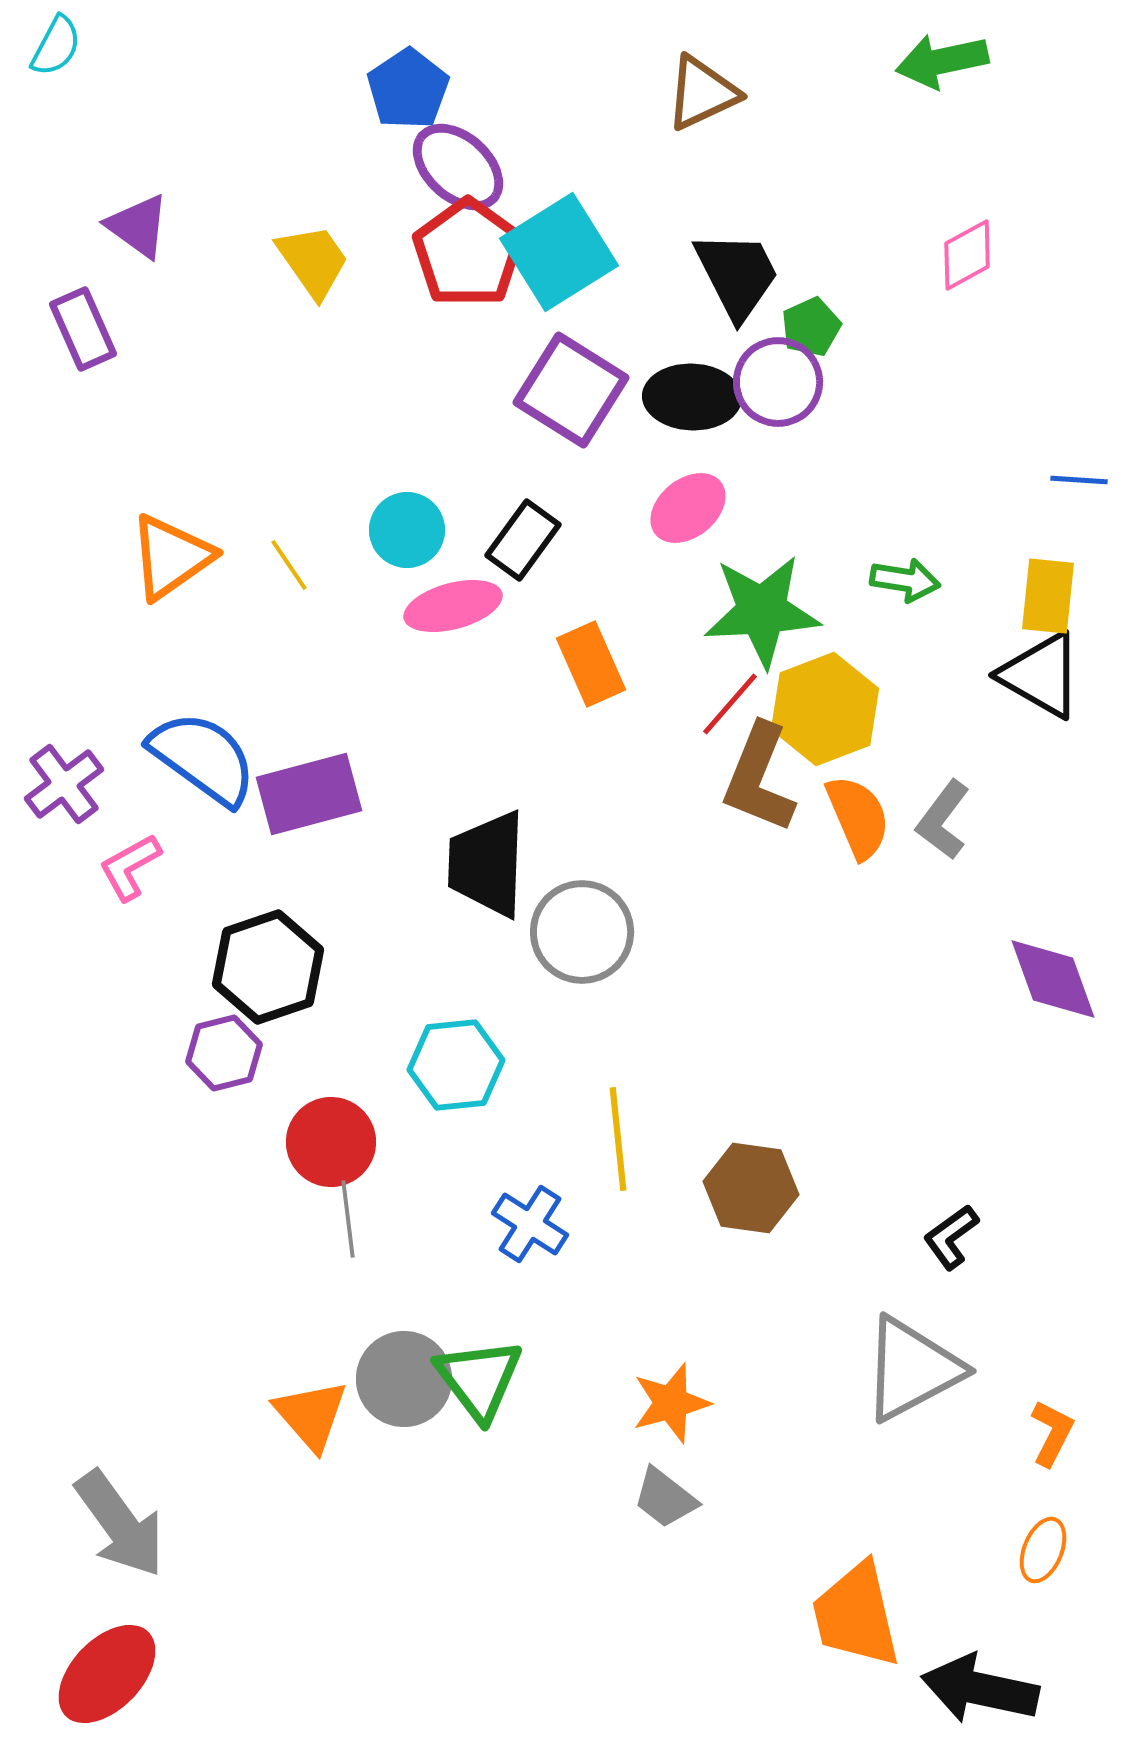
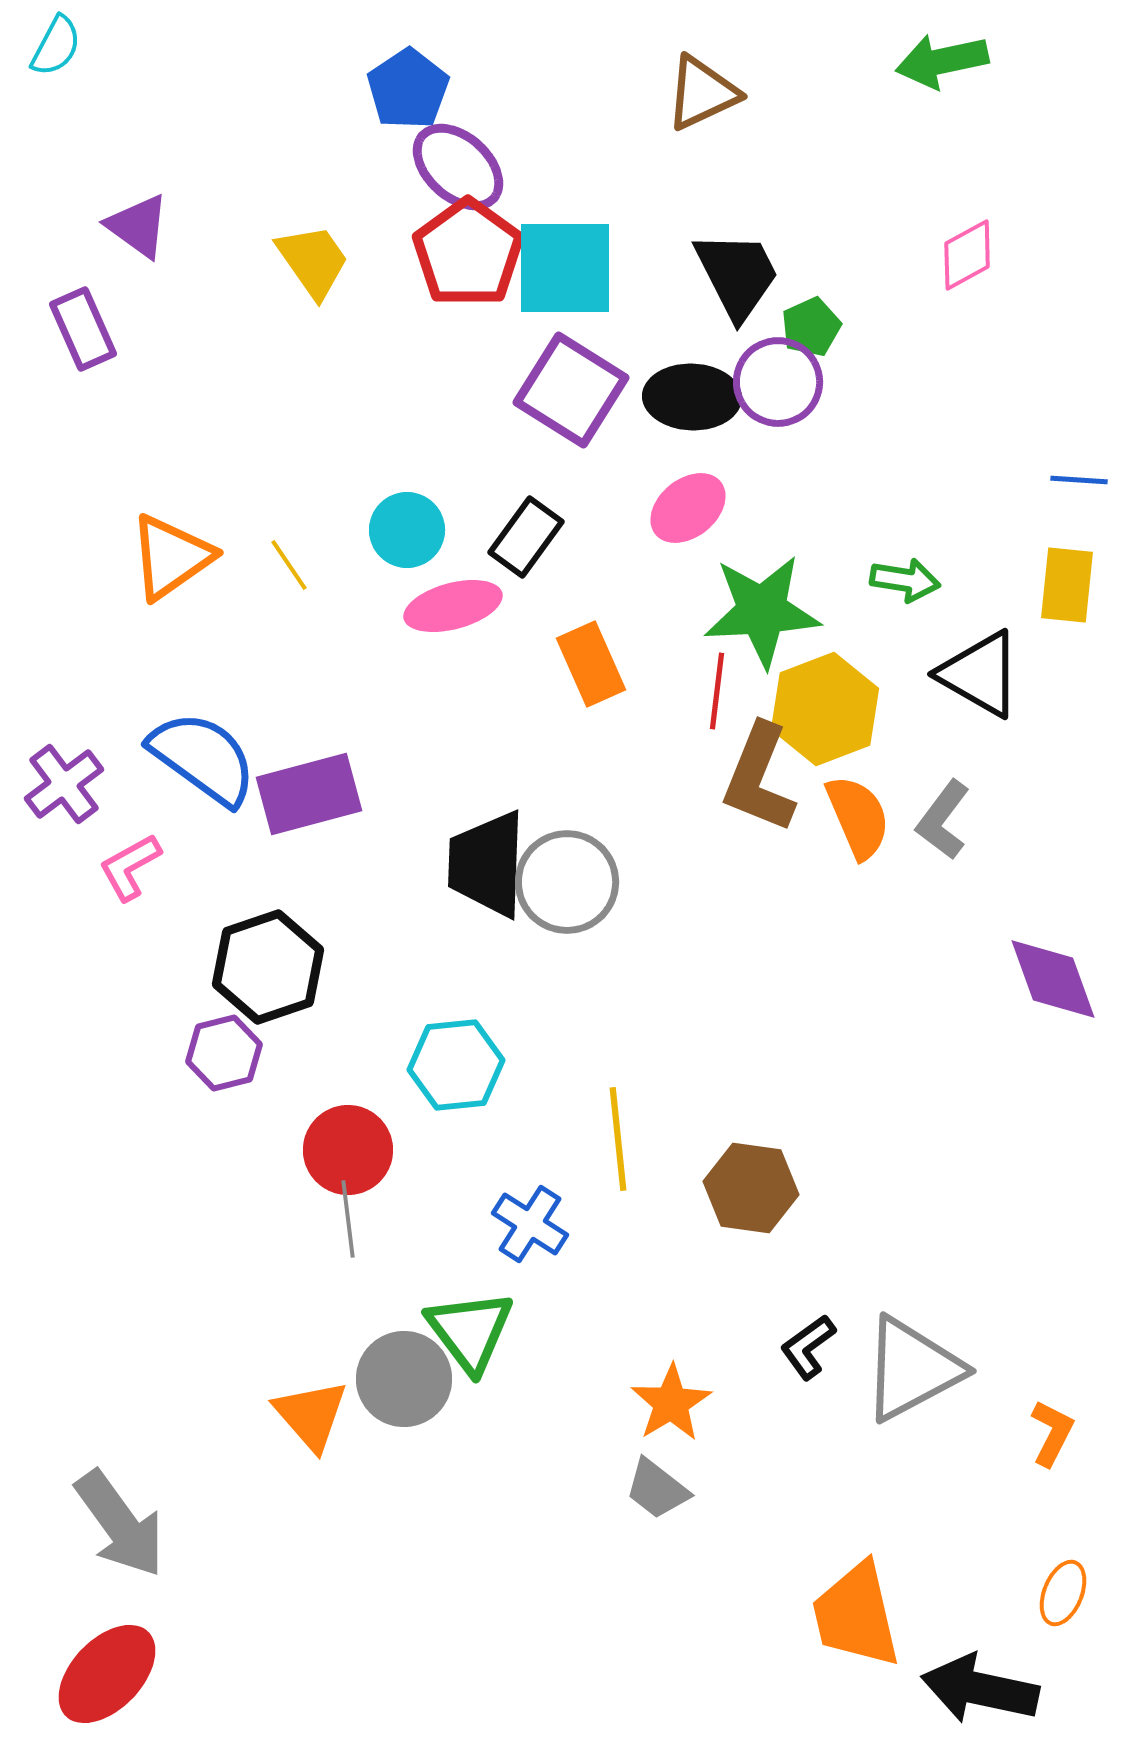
cyan square at (559, 252): moved 6 px right, 16 px down; rotated 32 degrees clockwise
black rectangle at (523, 540): moved 3 px right, 3 px up
yellow rectangle at (1048, 596): moved 19 px right, 11 px up
black triangle at (1041, 675): moved 61 px left, 1 px up
red line at (730, 704): moved 13 px left, 13 px up; rotated 34 degrees counterclockwise
gray circle at (582, 932): moved 15 px left, 50 px up
red circle at (331, 1142): moved 17 px right, 8 px down
black L-shape at (951, 1237): moved 143 px left, 110 px down
green triangle at (479, 1379): moved 9 px left, 48 px up
orange star at (671, 1403): rotated 16 degrees counterclockwise
gray trapezoid at (665, 1498): moved 8 px left, 9 px up
orange ellipse at (1043, 1550): moved 20 px right, 43 px down
